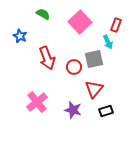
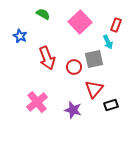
black rectangle: moved 5 px right, 6 px up
